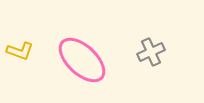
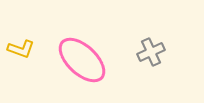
yellow L-shape: moved 1 px right, 2 px up
